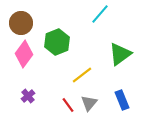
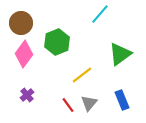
purple cross: moved 1 px left, 1 px up
